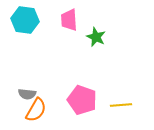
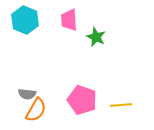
cyan hexagon: rotated 16 degrees clockwise
